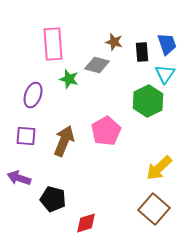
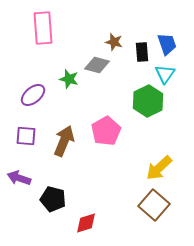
pink rectangle: moved 10 px left, 16 px up
purple ellipse: rotated 30 degrees clockwise
brown square: moved 4 px up
